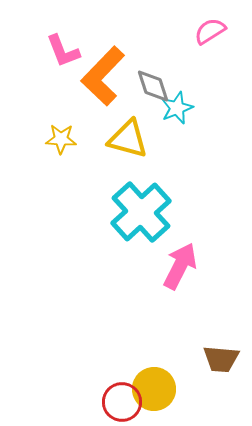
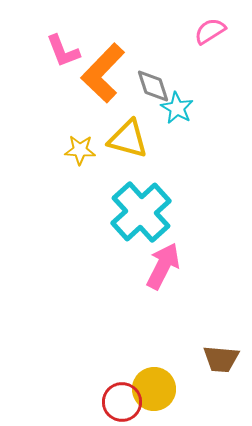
orange L-shape: moved 3 px up
cyan star: rotated 20 degrees counterclockwise
yellow star: moved 19 px right, 11 px down
pink arrow: moved 17 px left
